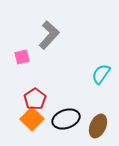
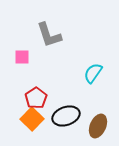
gray L-shape: rotated 120 degrees clockwise
pink square: rotated 14 degrees clockwise
cyan semicircle: moved 8 px left, 1 px up
red pentagon: moved 1 px right, 1 px up
black ellipse: moved 3 px up
